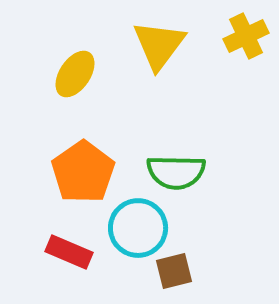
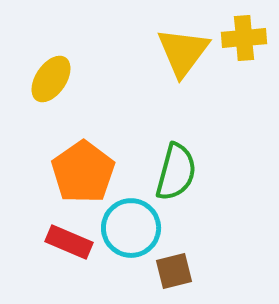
yellow cross: moved 2 px left, 2 px down; rotated 21 degrees clockwise
yellow triangle: moved 24 px right, 7 px down
yellow ellipse: moved 24 px left, 5 px down
green semicircle: rotated 76 degrees counterclockwise
cyan circle: moved 7 px left
red rectangle: moved 10 px up
